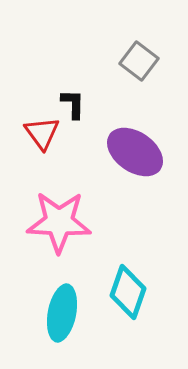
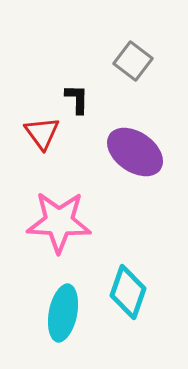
gray square: moved 6 px left
black L-shape: moved 4 px right, 5 px up
cyan ellipse: moved 1 px right
